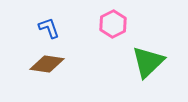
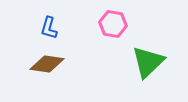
pink hexagon: rotated 24 degrees counterclockwise
blue L-shape: rotated 145 degrees counterclockwise
